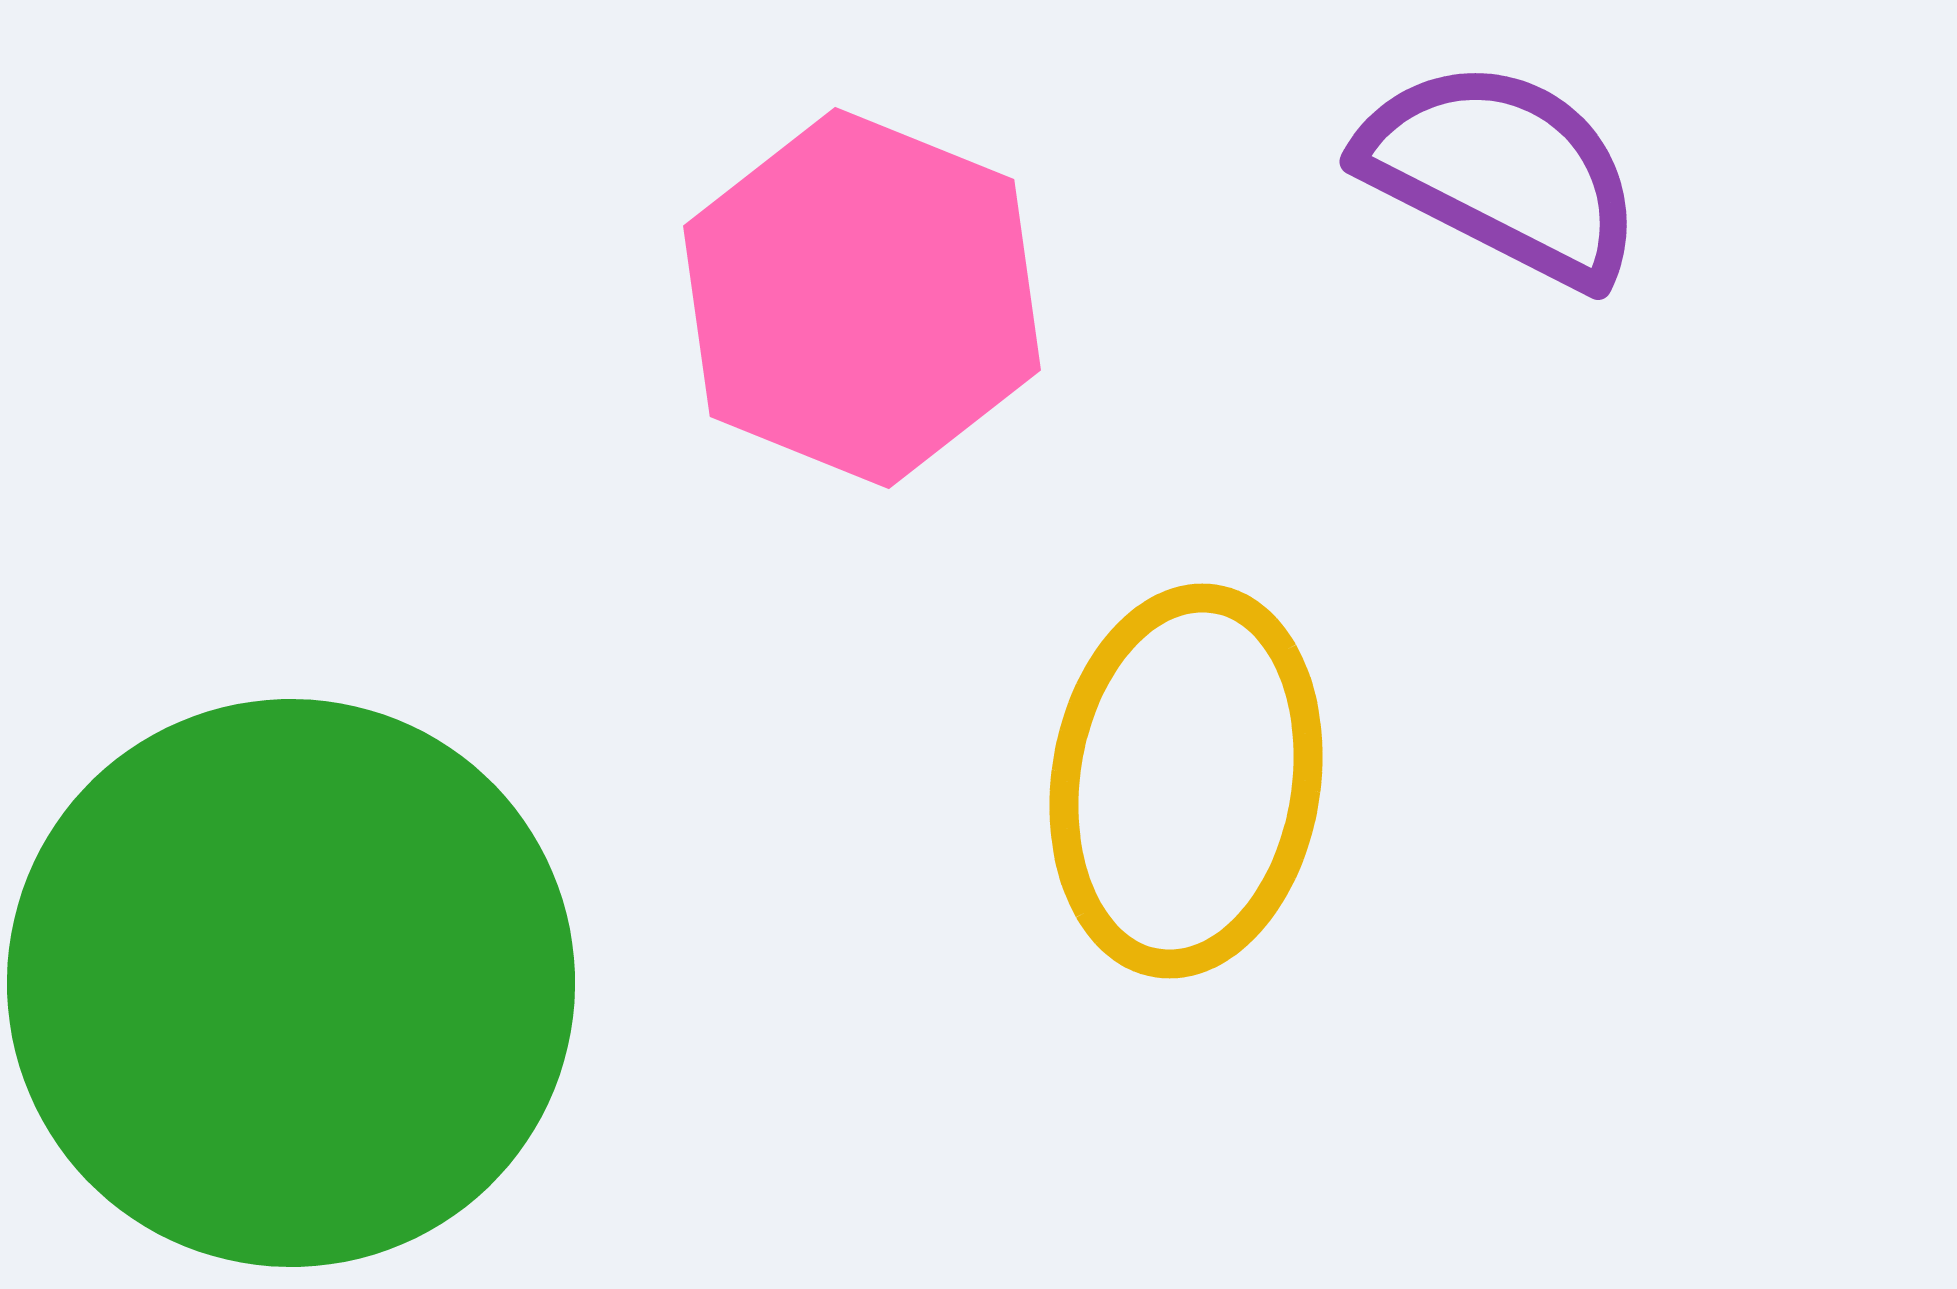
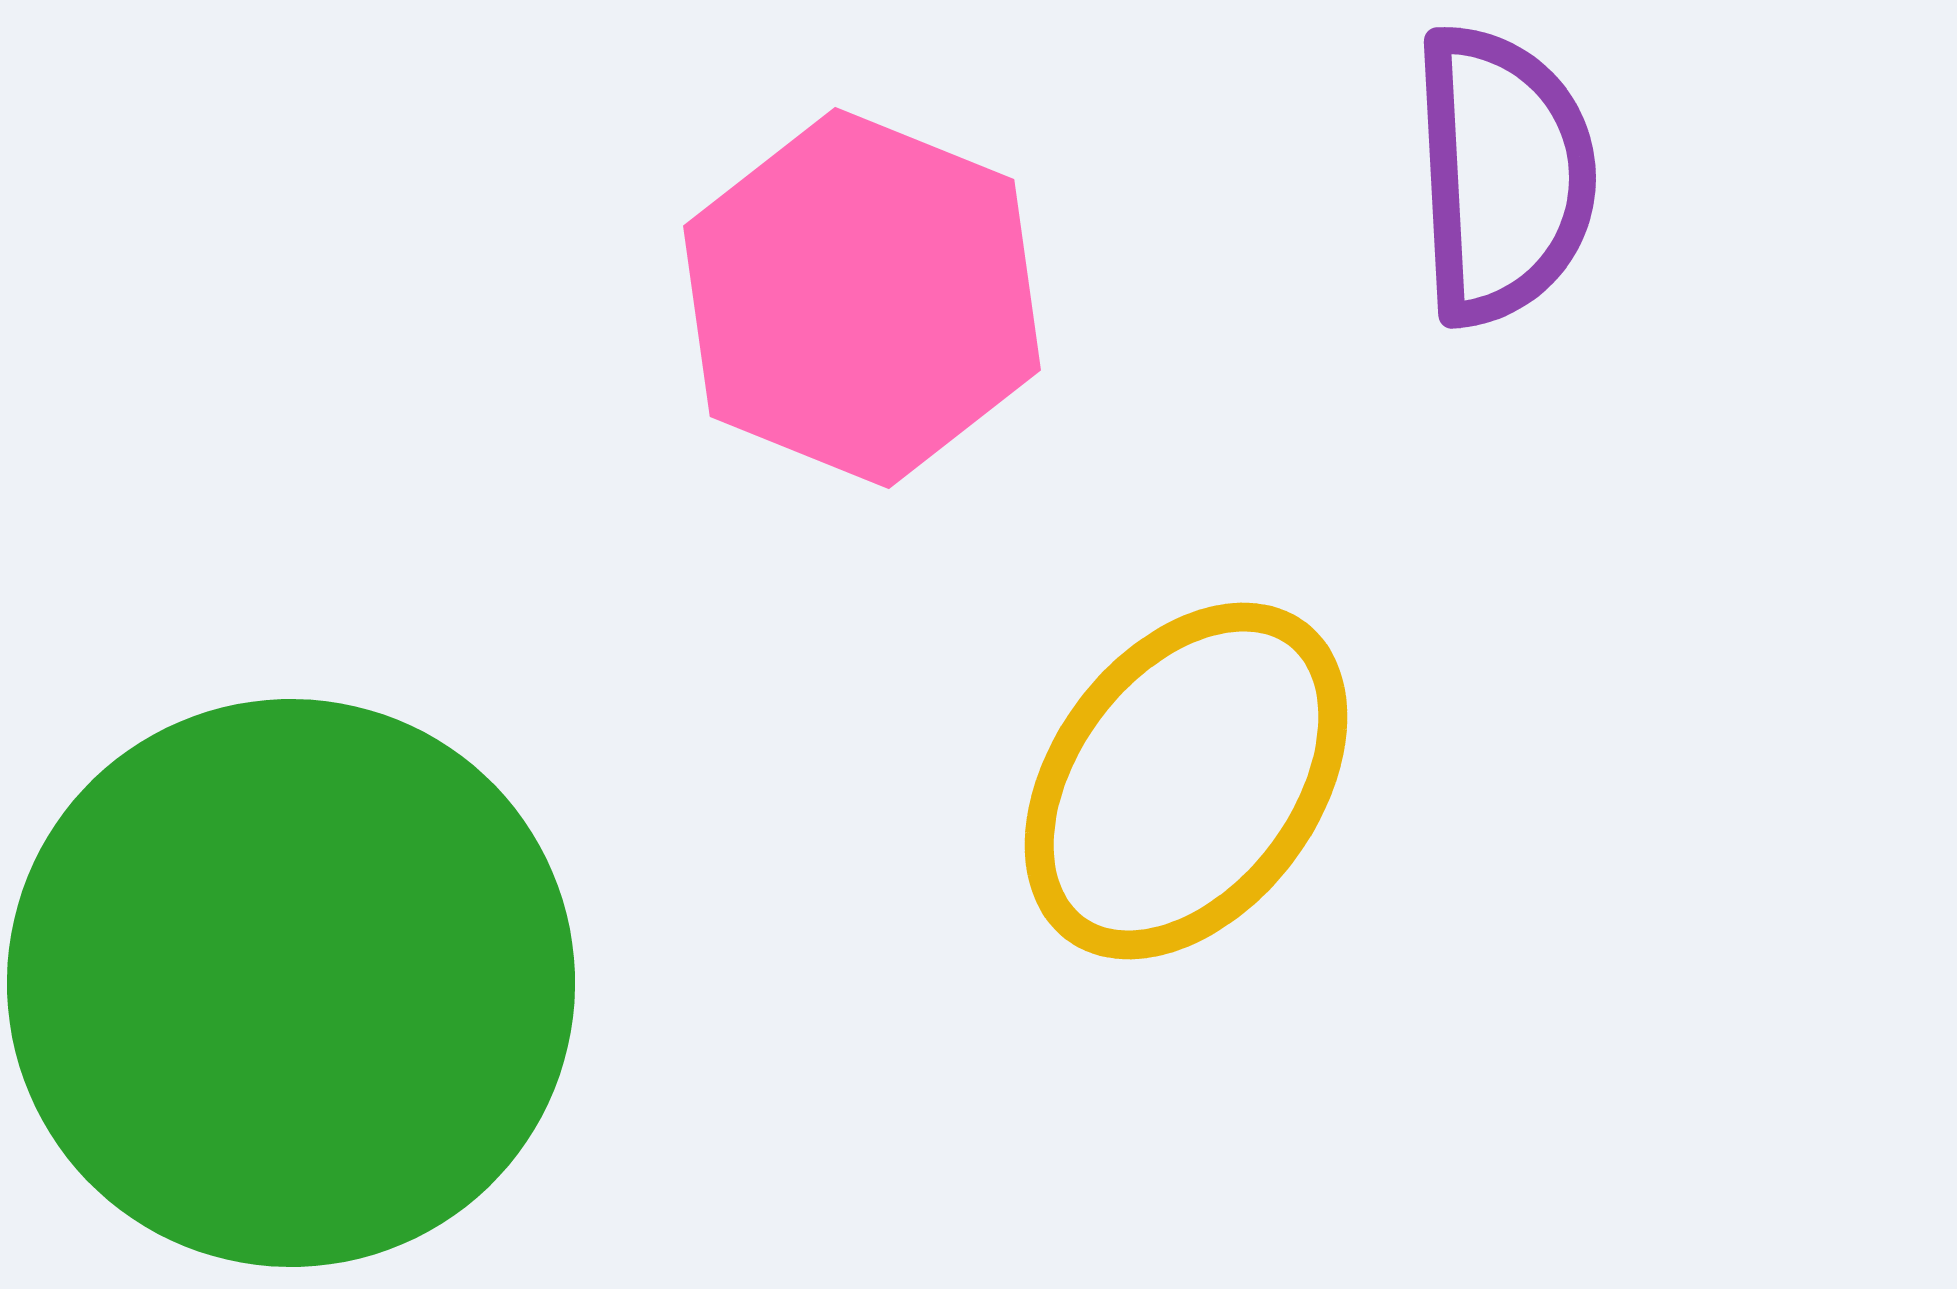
purple semicircle: moved 1 px right, 3 px down; rotated 60 degrees clockwise
yellow ellipse: rotated 28 degrees clockwise
